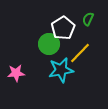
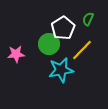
yellow line: moved 2 px right, 3 px up
pink star: moved 19 px up
